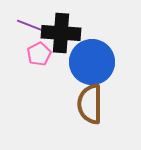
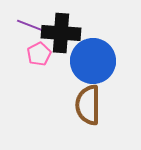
blue circle: moved 1 px right, 1 px up
brown semicircle: moved 2 px left, 1 px down
